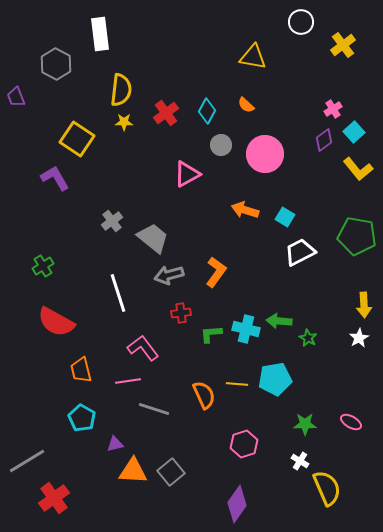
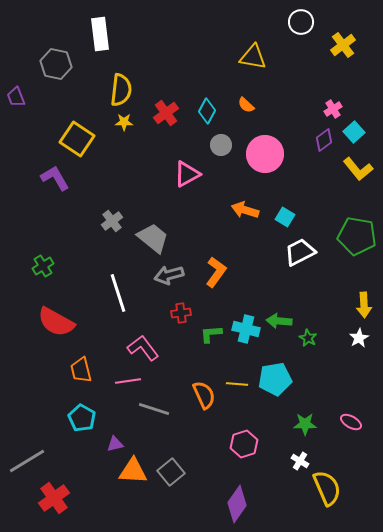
gray hexagon at (56, 64): rotated 16 degrees counterclockwise
